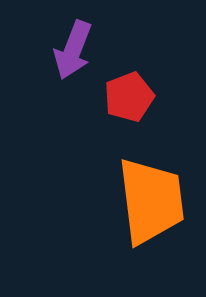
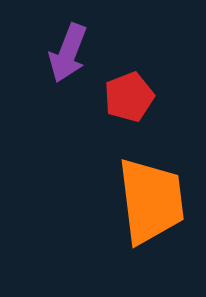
purple arrow: moved 5 px left, 3 px down
